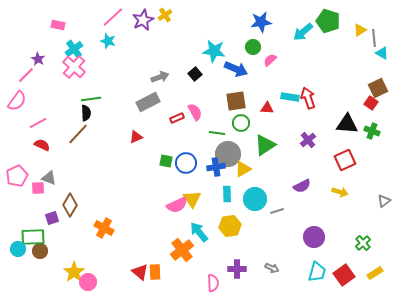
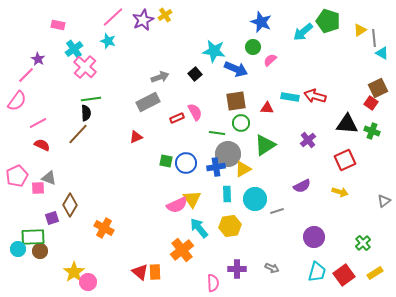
blue star at (261, 22): rotated 30 degrees clockwise
pink cross at (74, 67): moved 11 px right
red arrow at (308, 98): moved 7 px right, 2 px up; rotated 55 degrees counterclockwise
cyan arrow at (199, 232): moved 4 px up
